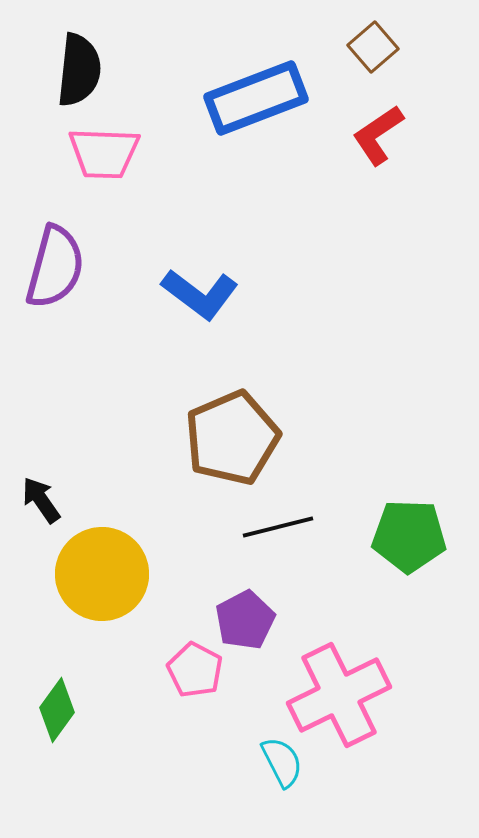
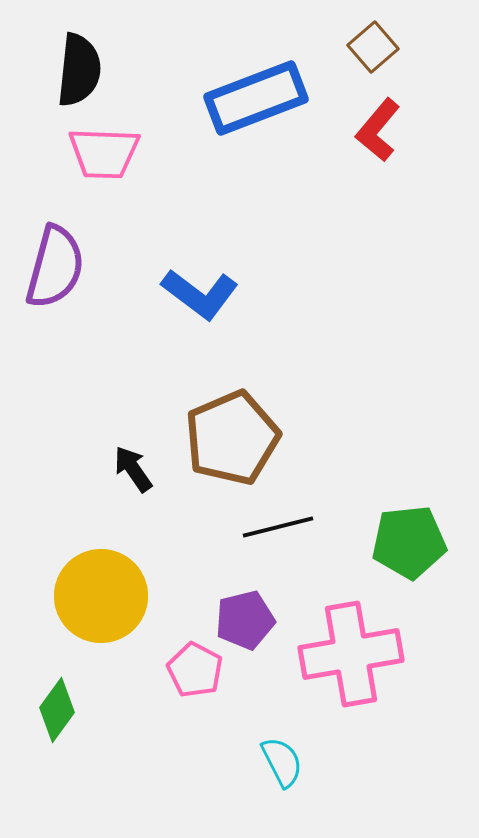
red L-shape: moved 5 px up; rotated 16 degrees counterclockwise
black arrow: moved 92 px right, 31 px up
green pentagon: moved 6 px down; rotated 8 degrees counterclockwise
yellow circle: moved 1 px left, 22 px down
purple pentagon: rotated 14 degrees clockwise
pink cross: moved 12 px right, 41 px up; rotated 16 degrees clockwise
